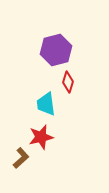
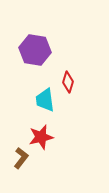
purple hexagon: moved 21 px left; rotated 24 degrees clockwise
cyan trapezoid: moved 1 px left, 4 px up
brown L-shape: rotated 10 degrees counterclockwise
